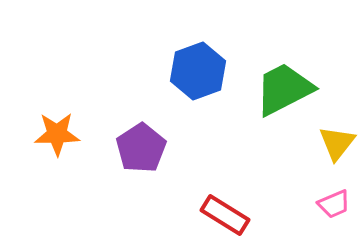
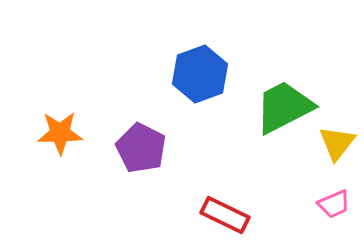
blue hexagon: moved 2 px right, 3 px down
green trapezoid: moved 18 px down
orange star: moved 3 px right, 1 px up
purple pentagon: rotated 12 degrees counterclockwise
red rectangle: rotated 6 degrees counterclockwise
